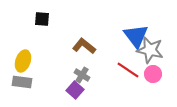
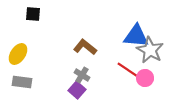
black square: moved 9 px left, 5 px up
blue triangle: rotated 48 degrees counterclockwise
brown L-shape: moved 1 px right, 1 px down
gray star: rotated 16 degrees clockwise
yellow ellipse: moved 5 px left, 7 px up; rotated 15 degrees clockwise
pink circle: moved 8 px left, 4 px down
purple square: moved 2 px right
